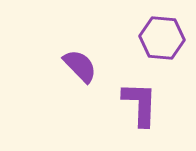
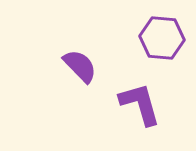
purple L-shape: rotated 18 degrees counterclockwise
